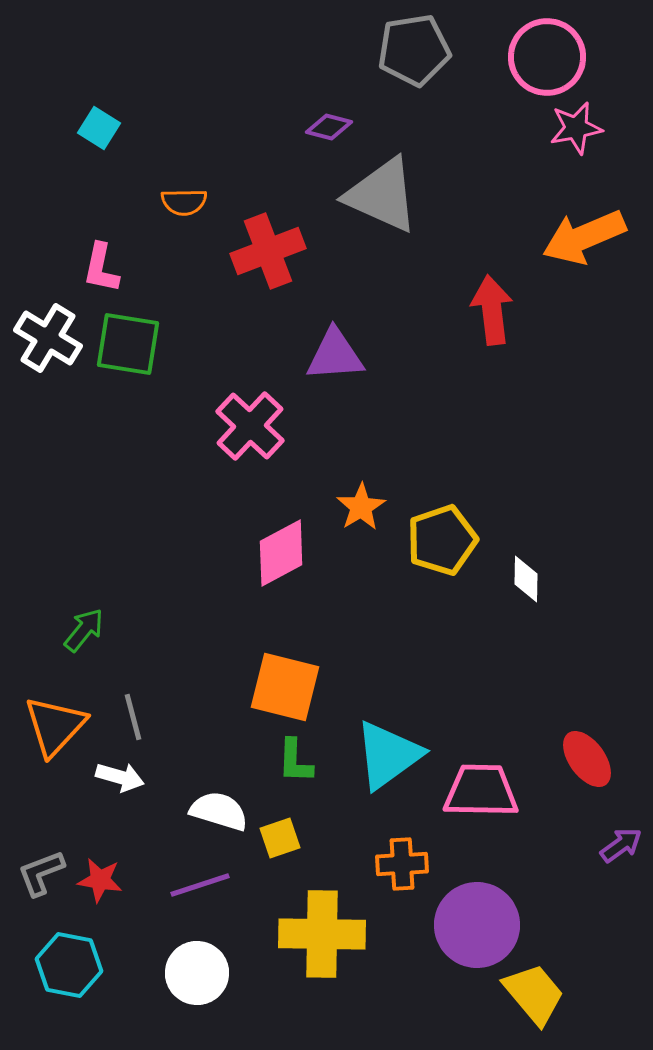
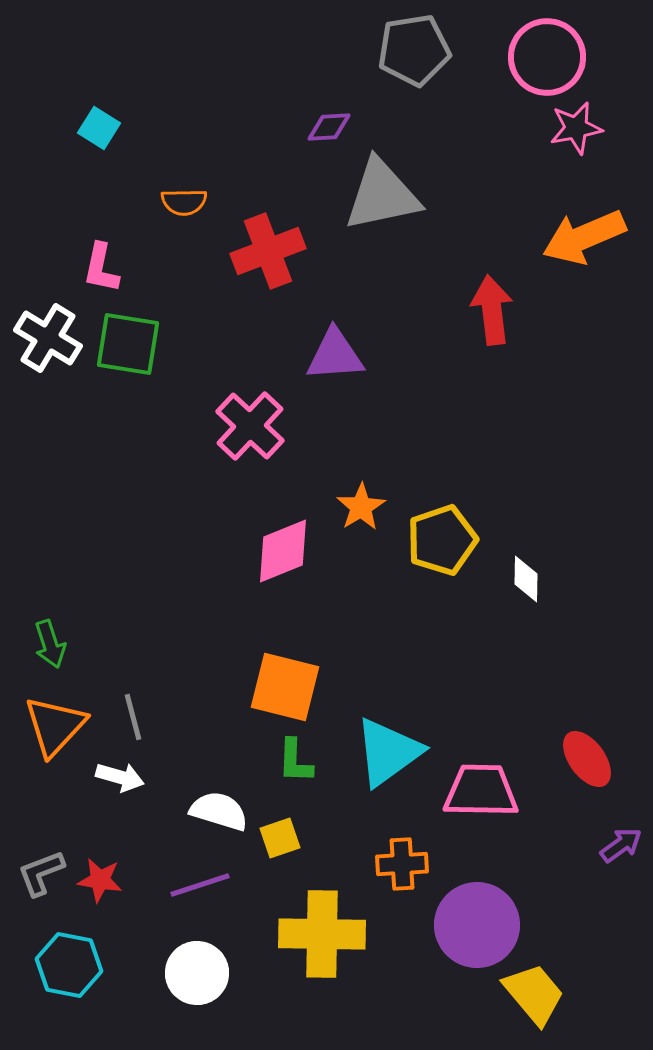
purple diamond: rotated 18 degrees counterclockwise
gray triangle: rotated 36 degrees counterclockwise
pink diamond: moved 2 px right, 2 px up; rotated 6 degrees clockwise
green arrow: moved 34 px left, 14 px down; rotated 123 degrees clockwise
cyan triangle: moved 3 px up
